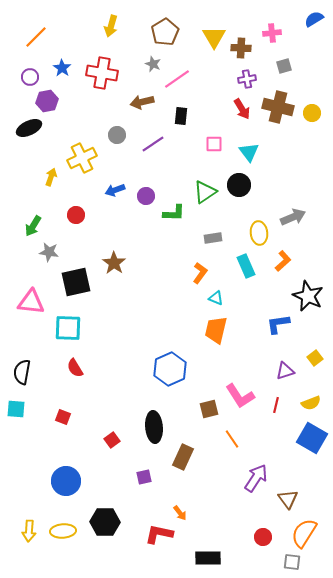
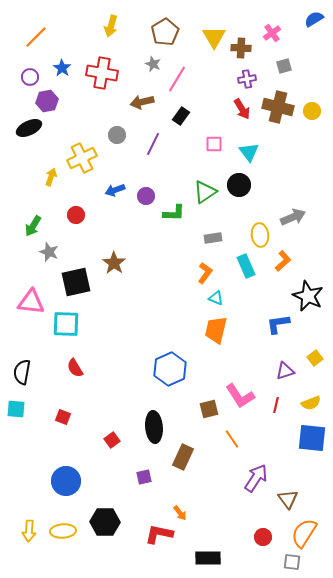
pink cross at (272, 33): rotated 30 degrees counterclockwise
pink line at (177, 79): rotated 24 degrees counterclockwise
yellow circle at (312, 113): moved 2 px up
black rectangle at (181, 116): rotated 30 degrees clockwise
purple line at (153, 144): rotated 30 degrees counterclockwise
yellow ellipse at (259, 233): moved 1 px right, 2 px down
gray star at (49, 252): rotated 12 degrees clockwise
orange L-shape at (200, 273): moved 5 px right
cyan square at (68, 328): moved 2 px left, 4 px up
blue square at (312, 438): rotated 24 degrees counterclockwise
